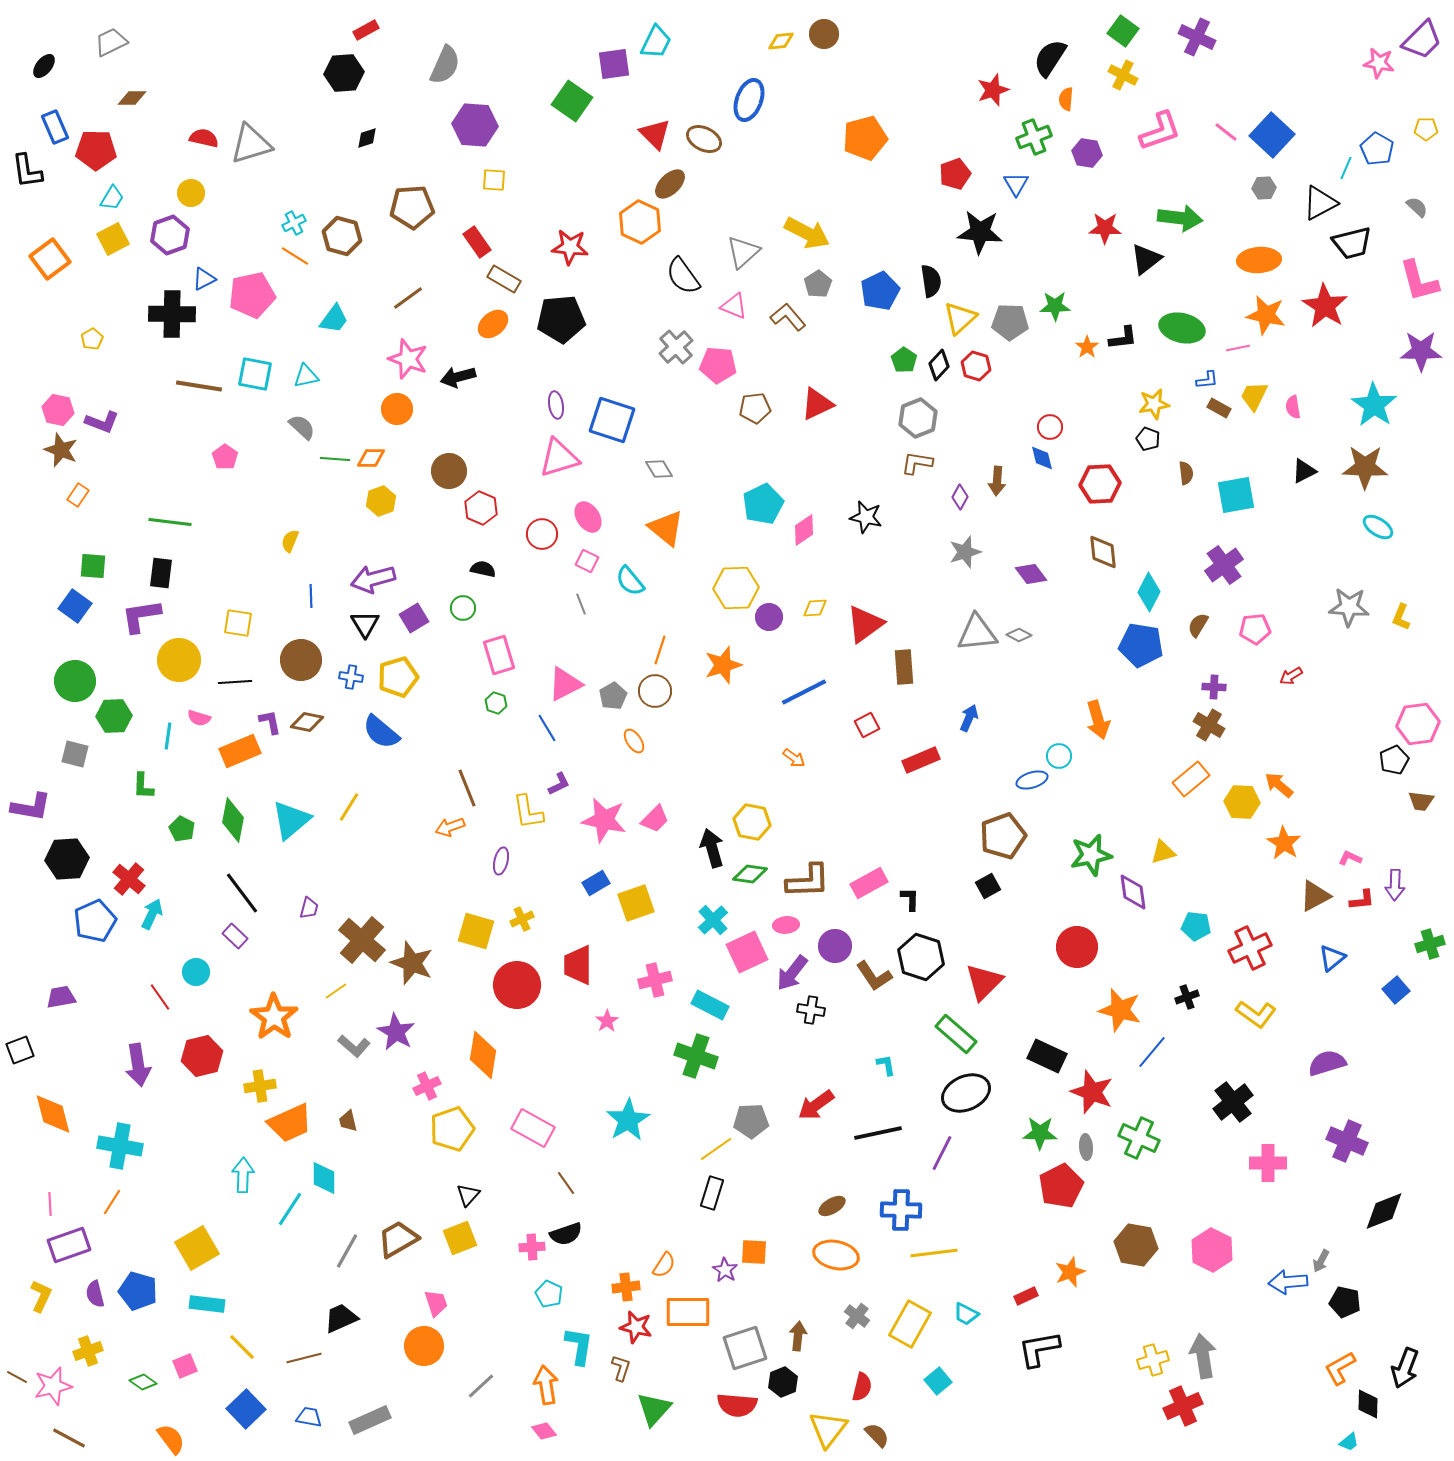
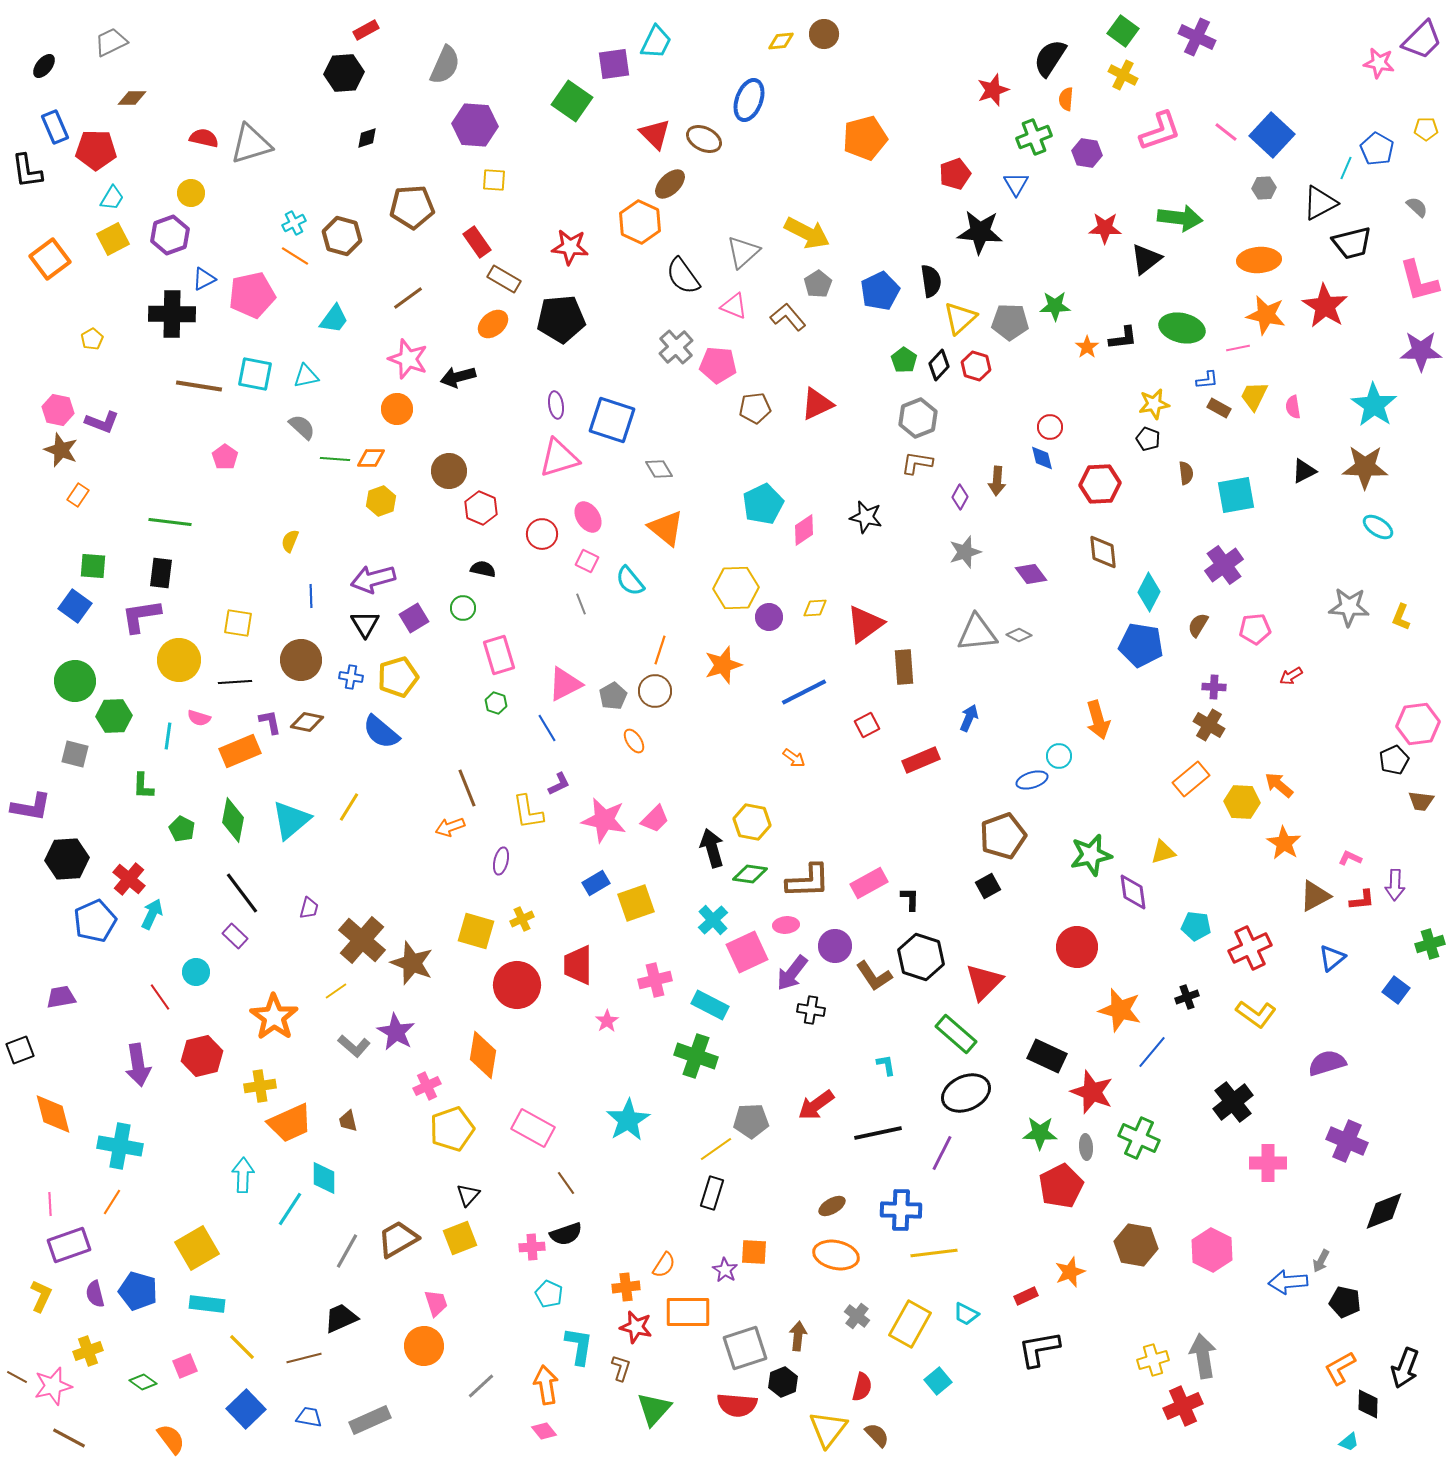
blue square at (1396, 990): rotated 12 degrees counterclockwise
